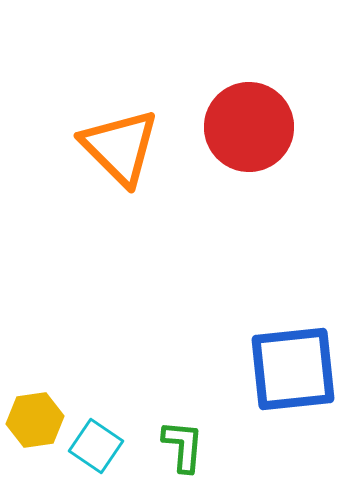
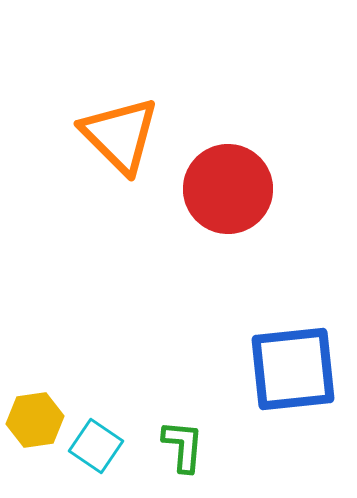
red circle: moved 21 px left, 62 px down
orange triangle: moved 12 px up
